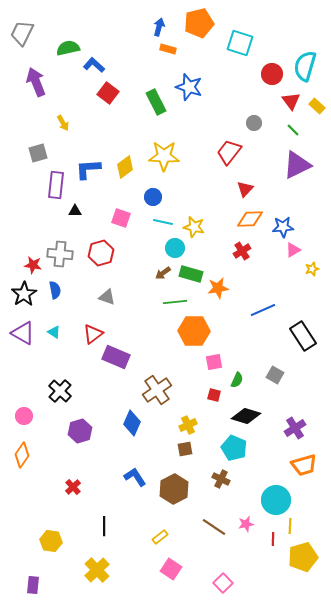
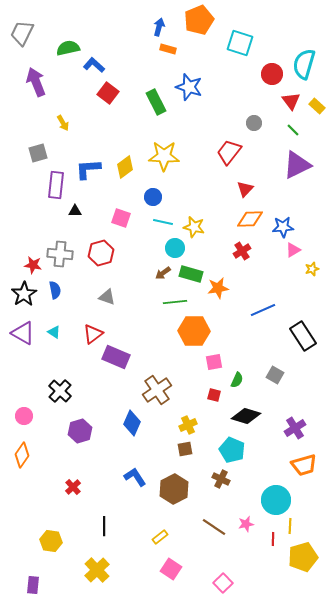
orange pentagon at (199, 23): moved 3 px up; rotated 8 degrees counterclockwise
cyan semicircle at (305, 66): moved 1 px left, 2 px up
cyan pentagon at (234, 448): moved 2 px left, 2 px down
